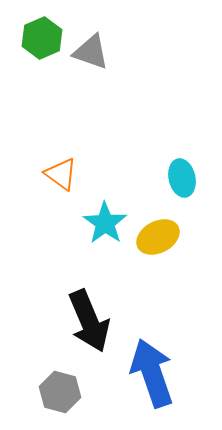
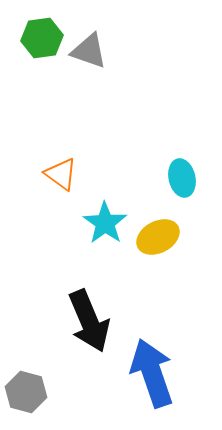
green hexagon: rotated 15 degrees clockwise
gray triangle: moved 2 px left, 1 px up
gray hexagon: moved 34 px left
